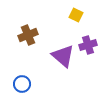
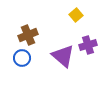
yellow square: rotated 24 degrees clockwise
blue circle: moved 26 px up
